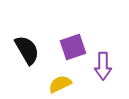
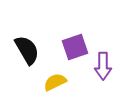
purple square: moved 2 px right
yellow semicircle: moved 5 px left, 2 px up
